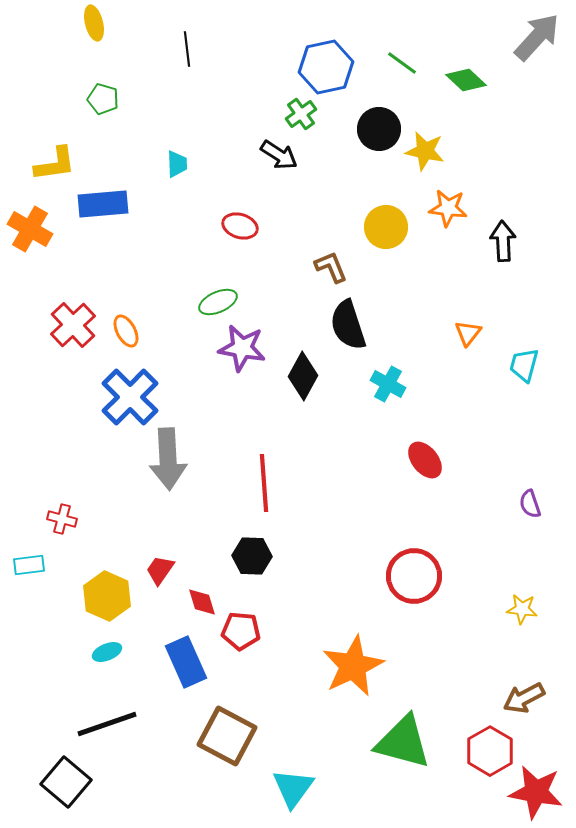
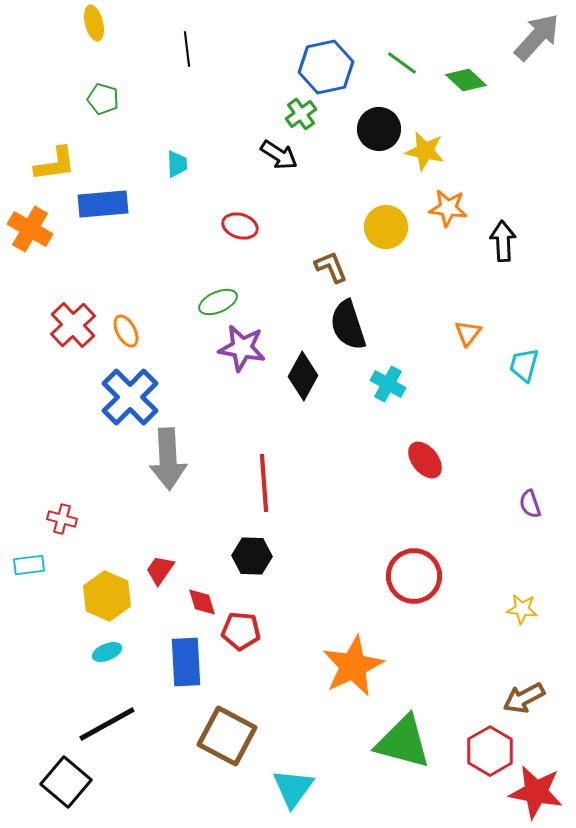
blue rectangle at (186, 662): rotated 21 degrees clockwise
black line at (107, 724): rotated 10 degrees counterclockwise
